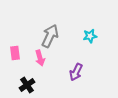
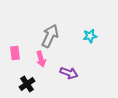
pink arrow: moved 1 px right, 1 px down
purple arrow: moved 7 px left, 1 px down; rotated 96 degrees counterclockwise
black cross: moved 1 px up
